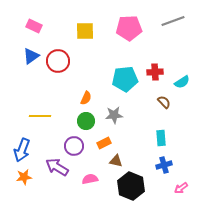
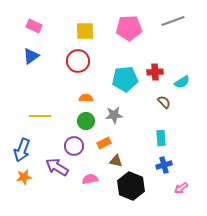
red circle: moved 20 px right
orange semicircle: rotated 112 degrees counterclockwise
